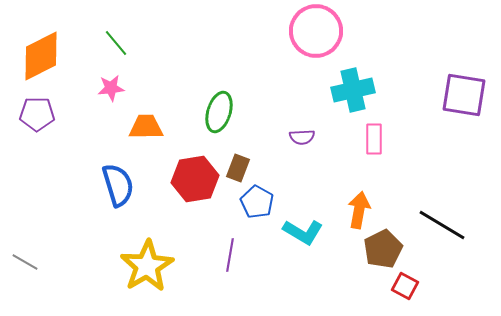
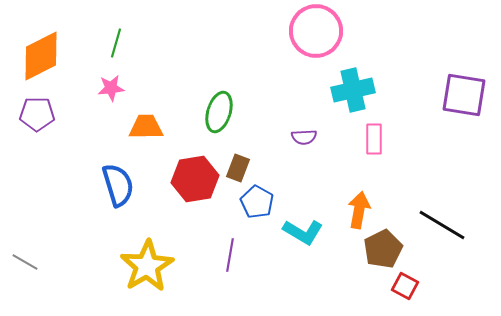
green line: rotated 56 degrees clockwise
purple semicircle: moved 2 px right
